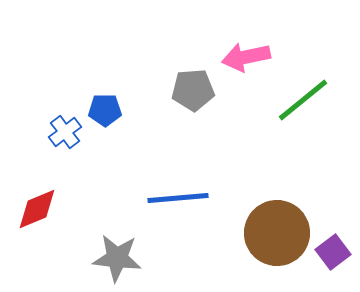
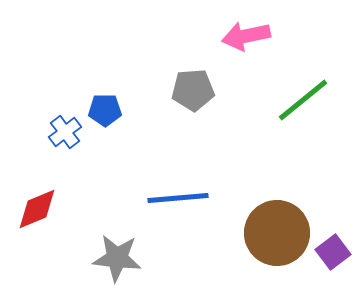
pink arrow: moved 21 px up
